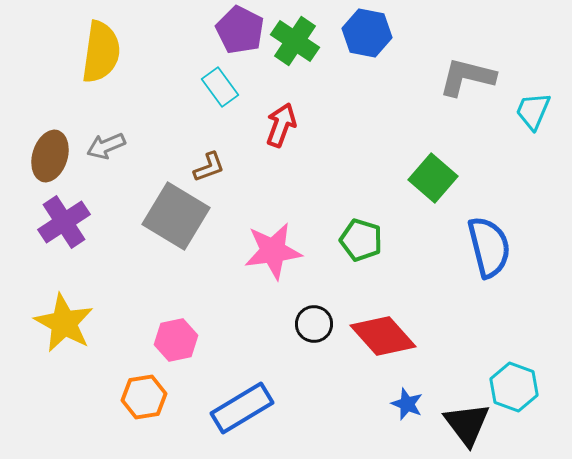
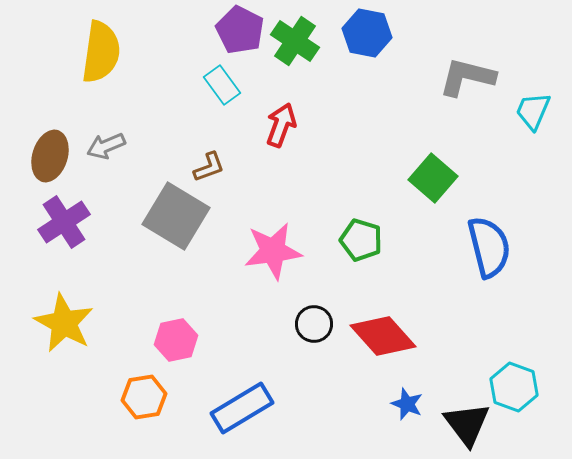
cyan rectangle: moved 2 px right, 2 px up
